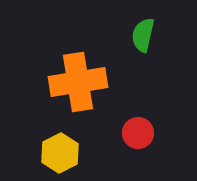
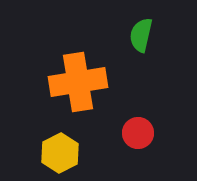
green semicircle: moved 2 px left
